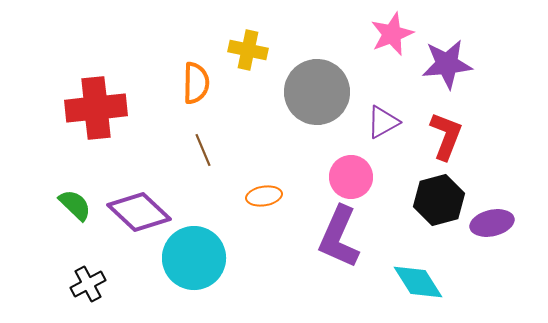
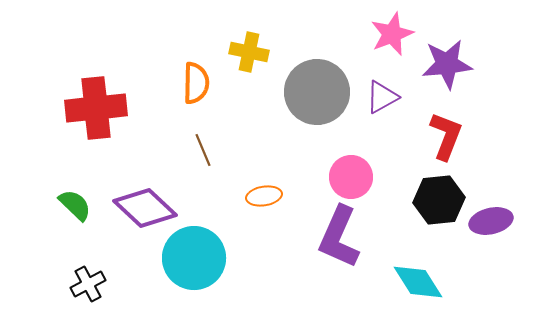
yellow cross: moved 1 px right, 2 px down
purple triangle: moved 1 px left, 25 px up
black hexagon: rotated 9 degrees clockwise
purple diamond: moved 6 px right, 4 px up
purple ellipse: moved 1 px left, 2 px up
